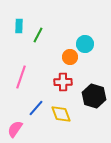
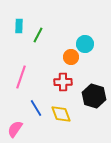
orange circle: moved 1 px right
blue line: rotated 72 degrees counterclockwise
